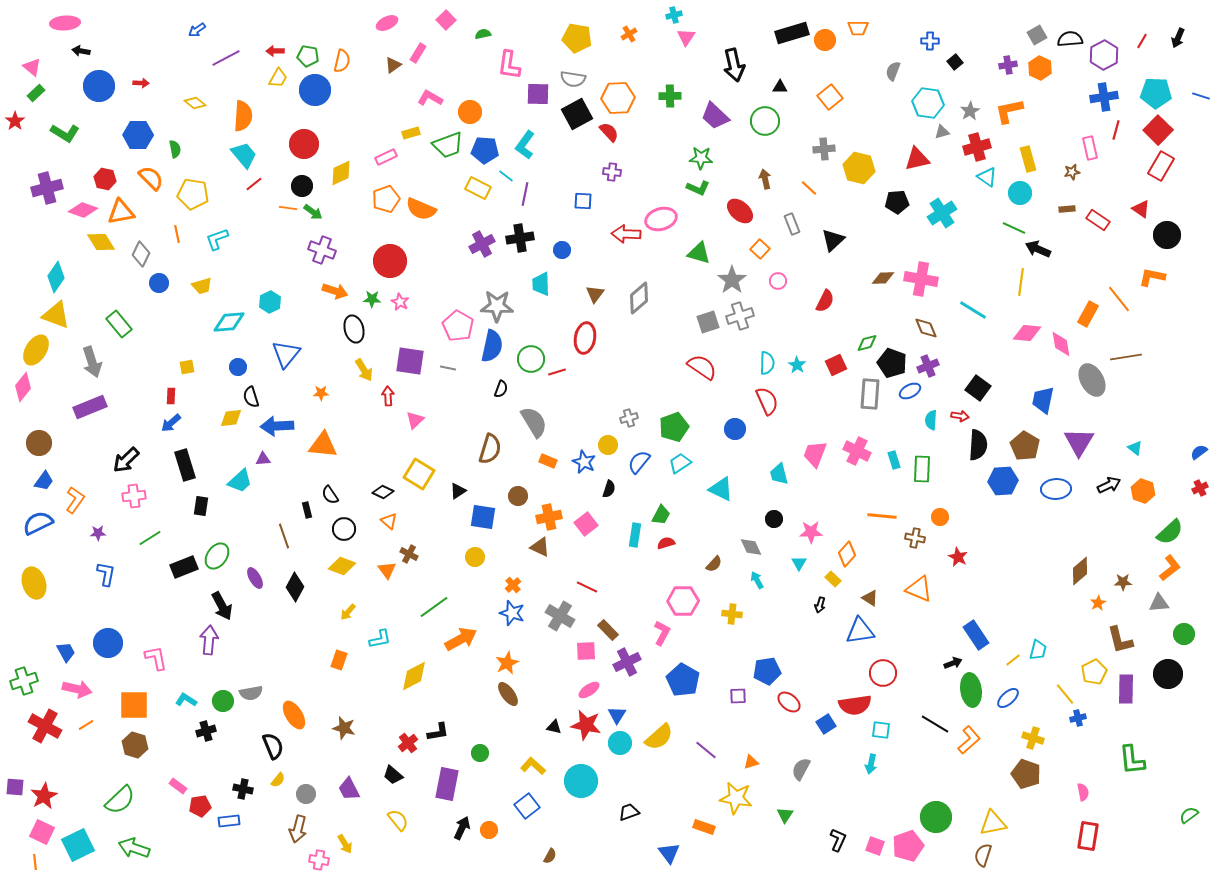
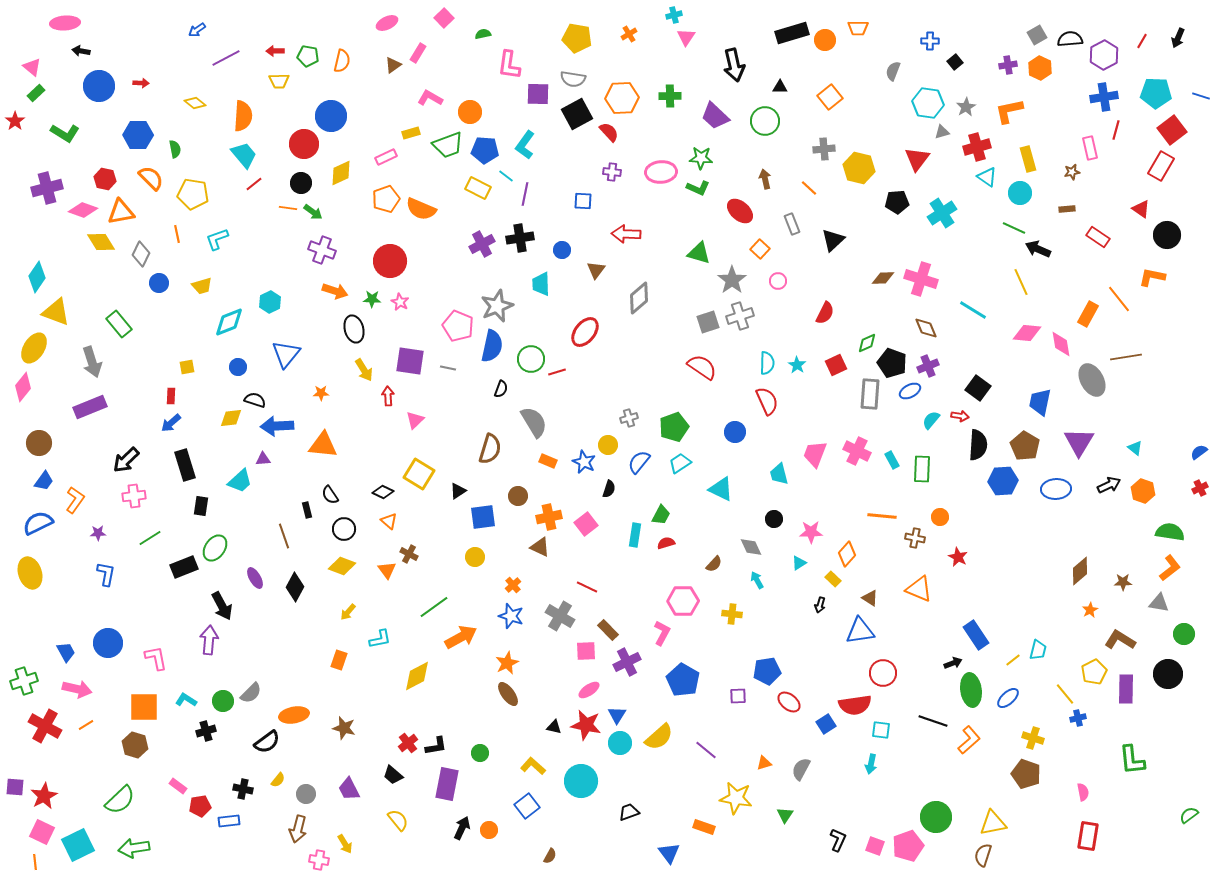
pink square at (446, 20): moved 2 px left, 2 px up
yellow trapezoid at (278, 78): moved 1 px right, 3 px down; rotated 60 degrees clockwise
blue circle at (315, 90): moved 16 px right, 26 px down
orange hexagon at (618, 98): moved 4 px right
gray star at (970, 111): moved 4 px left, 4 px up
red square at (1158, 130): moved 14 px right; rotated 8 degrees clockwise
red triangle at (917, 159): rotated 40 degrees counterclockwise
black circle at (302, 186): moved 1 px left, 3 px up
pink ellipse at (661, 219): moved 47 px up; rotated 12 degrees clockwise
red rectangle at (1098, 220): moved 17 px down
cyan diamond at (56, 277): moved 19 px left
pink cross at (921, 279): rotated 8 degrees clockwise
yellow line at (1021, 282): rotated 32 degrees counterclockwise
brown triangle at (595, 294): moved 1 px right, 24 px up
red semicircle at (825, 301): moved 12 px down
gray star at (497, 306): rotated 24 degrees counterclockwise
yellow triangle at (56, 315): moved 3 px up
cyan diamond at (229, 322): rotated 16 degrees counterclockwise
pink pentagon at (458, 326): rotated 8 degrees counterclockwise
red ellipse at (585, 338): moved 6 px up; rotated 28 degrees clockwise
green diamond at (867, 343): rotated 10 degrees counterclockwise
yellow ellipse at (36, 350): moved 2 px left, 2 px up
black semicircle at (251, 397): moved 4 px right, 3 px down; rotated 125 degrees clockwise
blue trapezoid at (1043, 400): moved 3 px left, 2 px down
cyan semicircle at (931, 420): rotated 36 degrees clockwise
blue circle at (735, 429): moved 3 px down
cyan rectangle at (894, 460): moved 2 px left; rotated 12 degrees counterclockwise
blue square at (483, 517): rotated 16 degrees counterclockwise
green semicircle at (1170, 532): rotated 128 degrees counterclockwise
green ellipse at (217, 556): moved 2 px left, 8 px up
cyan triangle at (799, 563): rotated 28 degrees clockwise
yellow ellipse at (34, 583): moved 4 px left, 10 px up
orange star at (1098, 603): moved 8 px left, 7 px down
gray triangle at (1159, 603): rotated 15 degrees clockwise
blue star at (512, 613): moved 1 px left, 3 px down
orange arrow at (461, 639): moved 2 px up
brown L-shape at (1120, 640): rotated 136 degrees clockwise
yellow diamond at (414, 676): moved 3 px right
gray semicircle at (251, 693): rotated 35 degrees counterclockwise
orange square at (134, 705): moved 10 px right, 2 px down
orange ellipse at (294, 715): rotated 68 degrees counterclockwise
black line at (935, 724): moved 2 px left, 3 px up; rotated 12 degrees counterclockwise
black L-shape at (438, 732): moved 2 px left, 14 px down
black semicircle at (273, 746): moved 6 px left, 4 px up; rotated 76 degrees clockwise
orange triangle at (751, 762): moved 13 px right, 1 px down
green arrow at (134, 848): rotated 28 degrees counterclockwise
